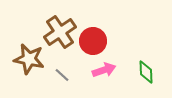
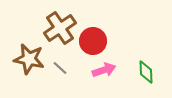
brown cross: moved 4 px up
gray line: moved 2 px left, 7 px up
